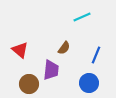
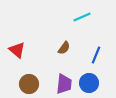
red triangle: moved 3 px left
purple trapezoid: moved 13 px right, 14 px down
